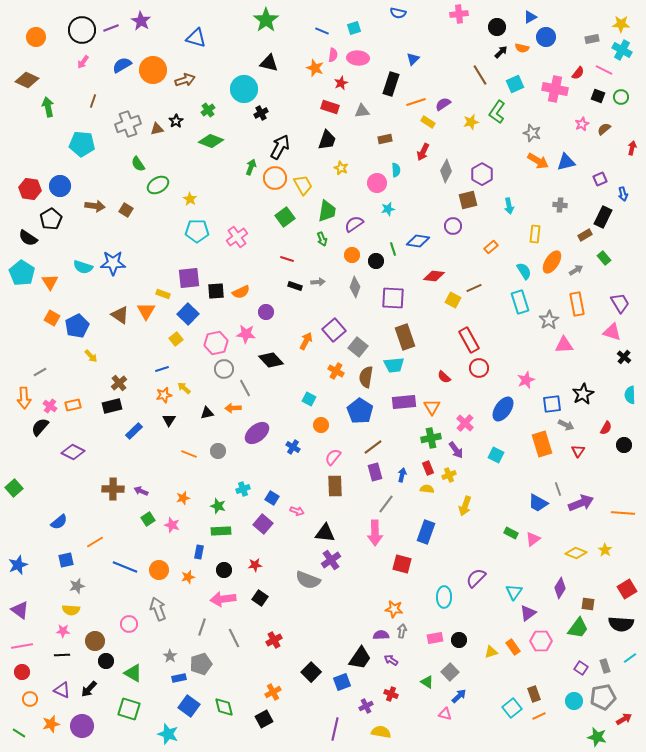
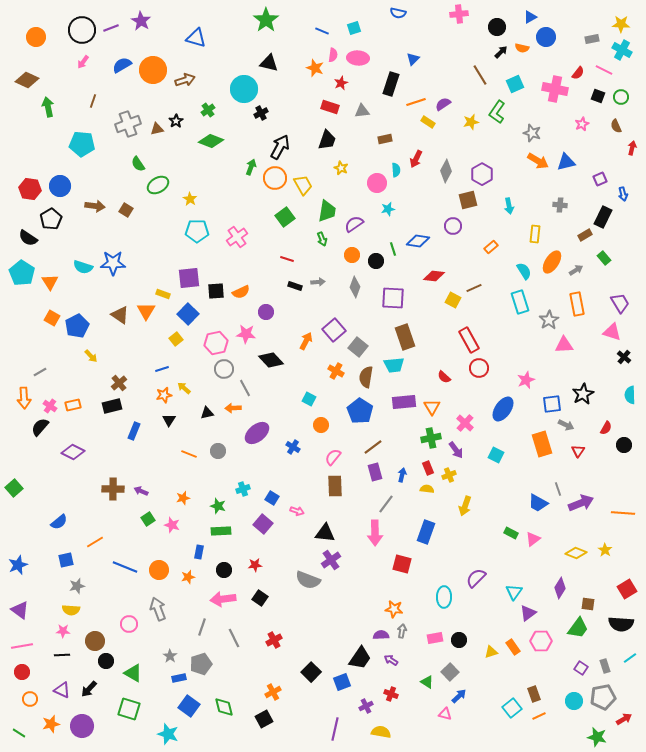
brown semicircle at (604, 129): moved 12 px right, 3 px up; rotated 72 degrees counterclockwise
red arrow at (423, 152): moved 7 px left, 7 px down
blue rectangle at (134, 431): rotated 24 degrees counterclockwise
